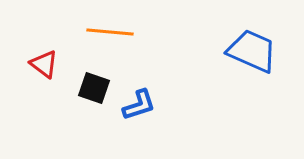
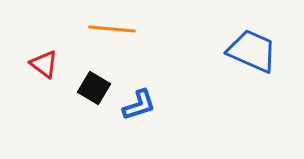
orange line: moved 2 px right, 3 px up
black square: rotated 12 degrees clockwise
